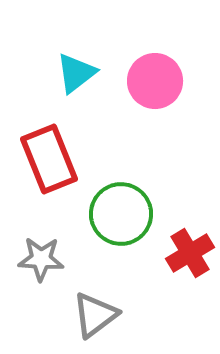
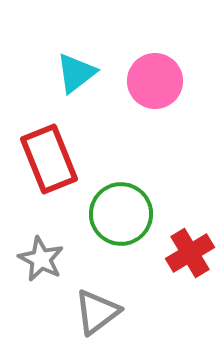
gray star: rotated 24 degrees clockwise
gray triangle: moved 2 px right, 3 px up
